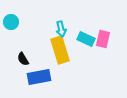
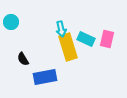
pink rectangle: moved 4 px right
yellow rectangle: moved 8 px right, 3 px up
blue rectangle: moved 6 px right
